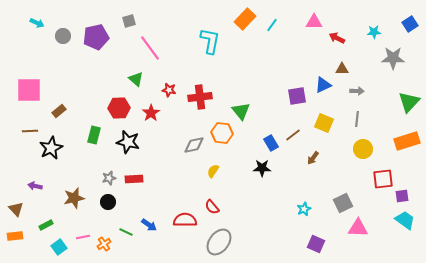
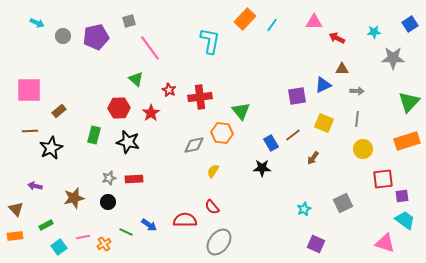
red star at (169, 90): rotated 16 degrees clockwise
pink triangle at (358, 228): moved 27 px right, 15 px down; rotated 15 degrees clockwise
